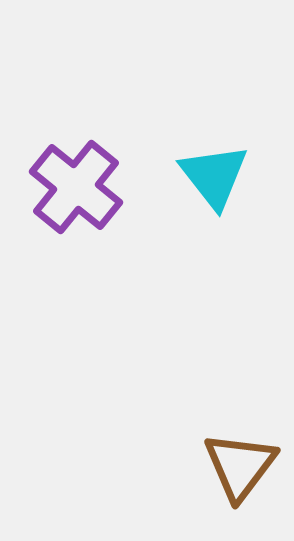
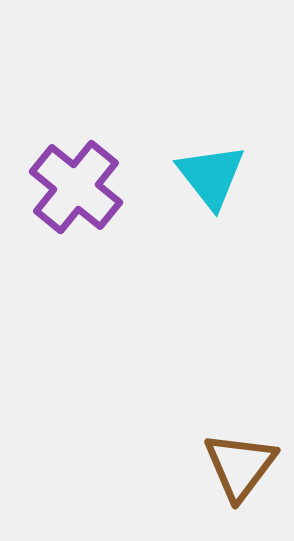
cyan triangle: moved 3 px left
